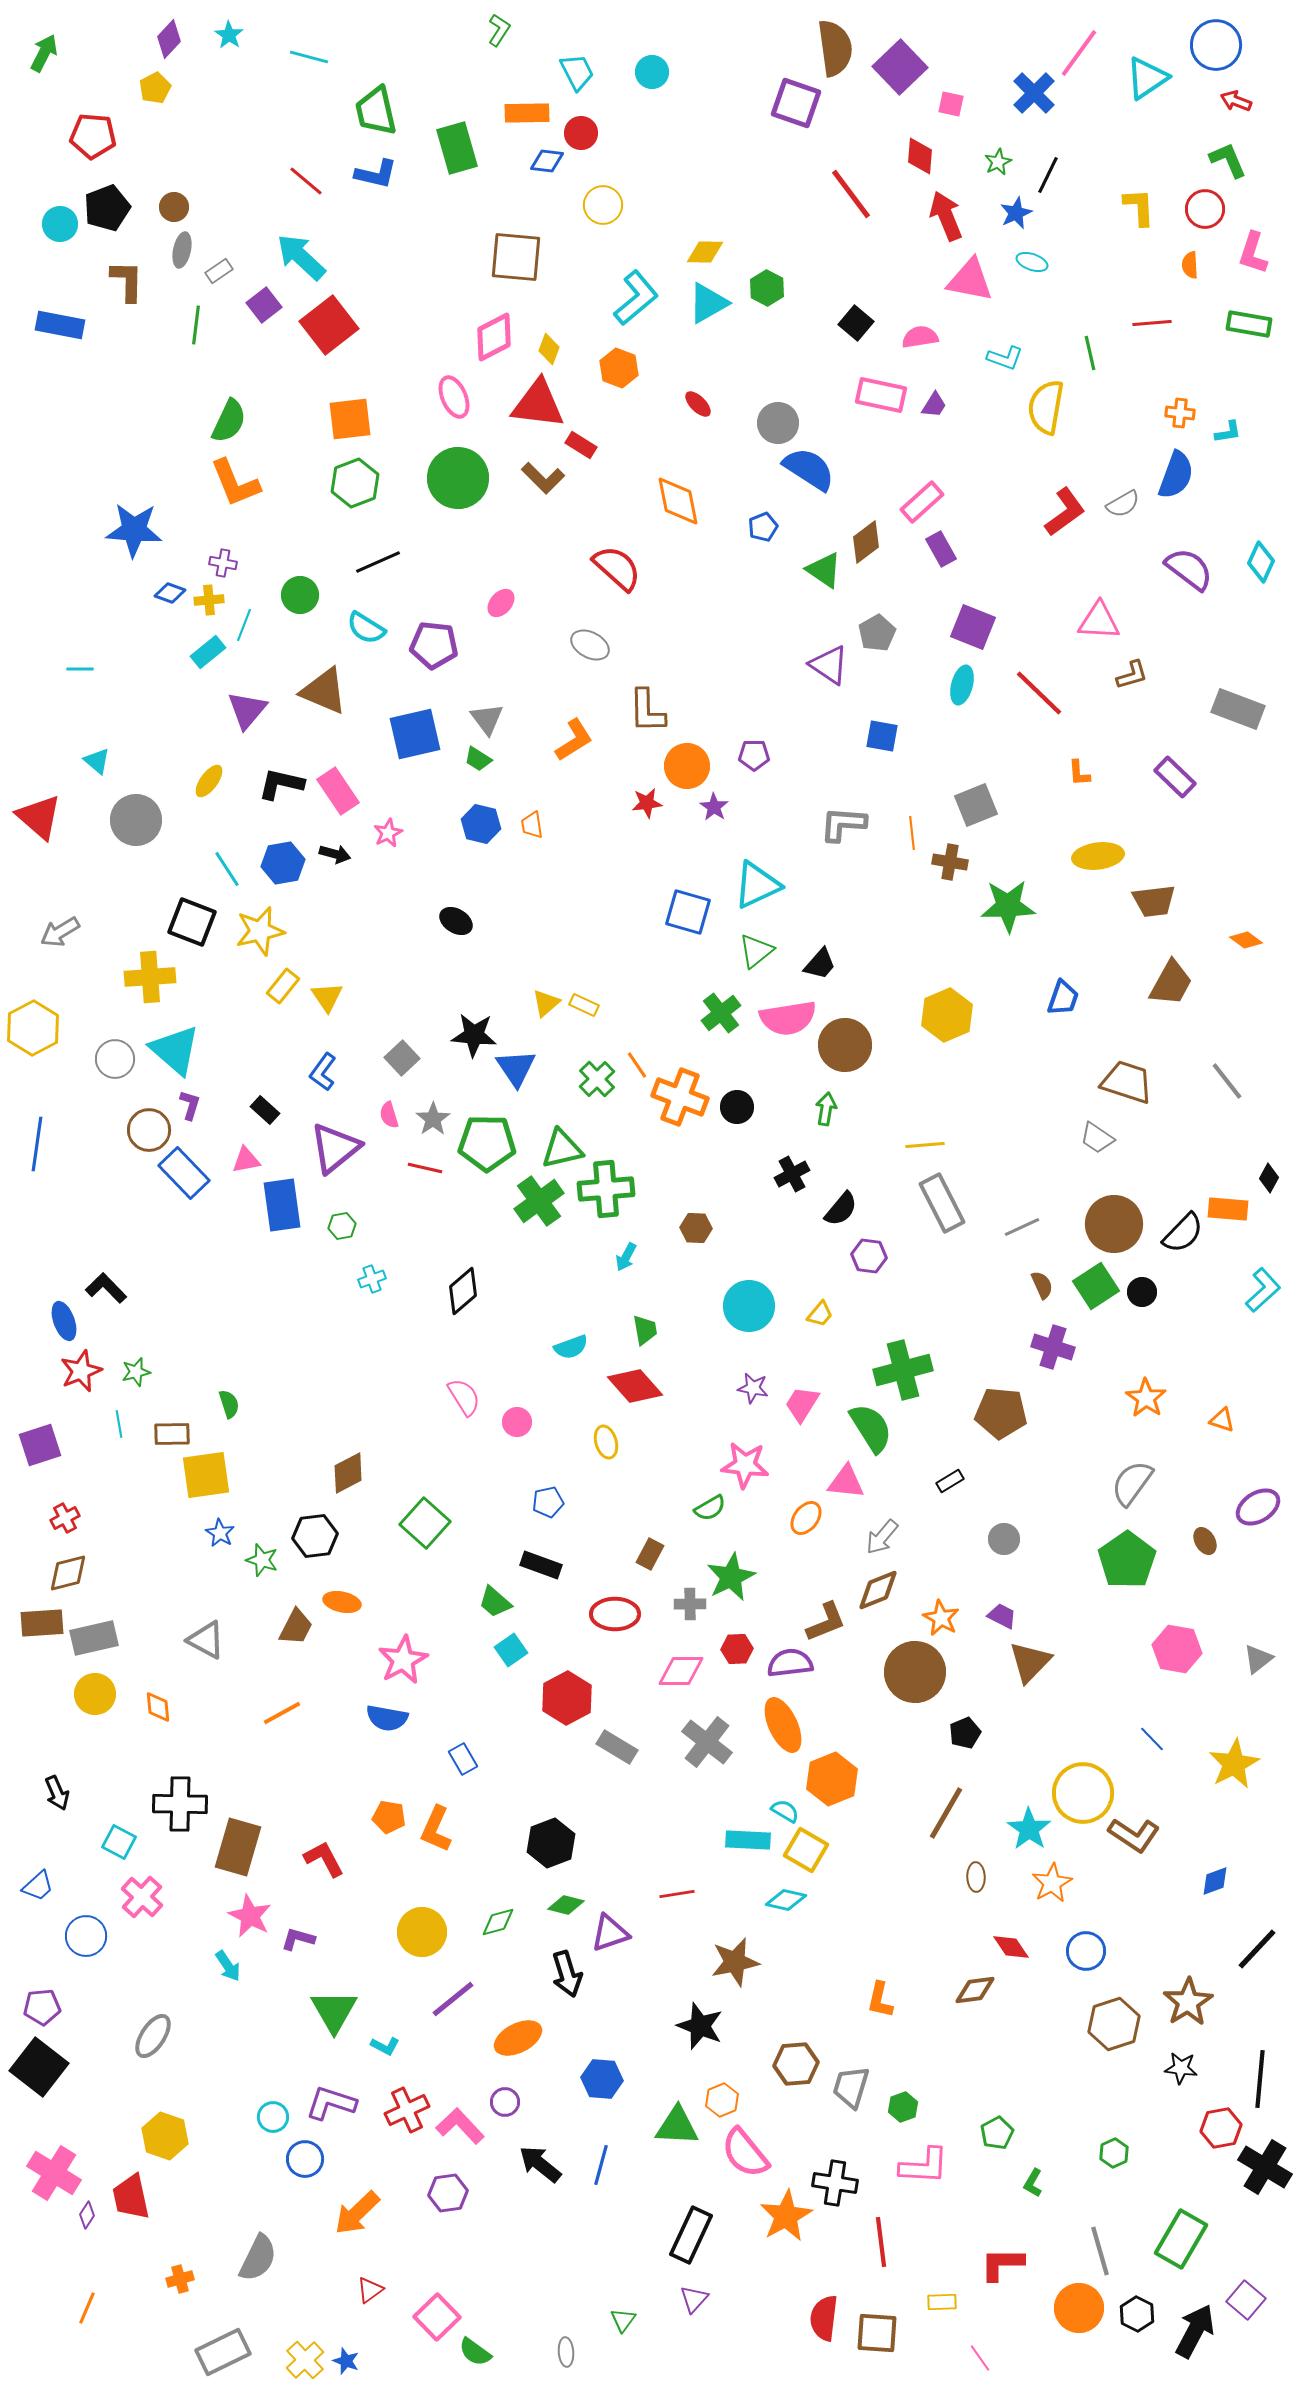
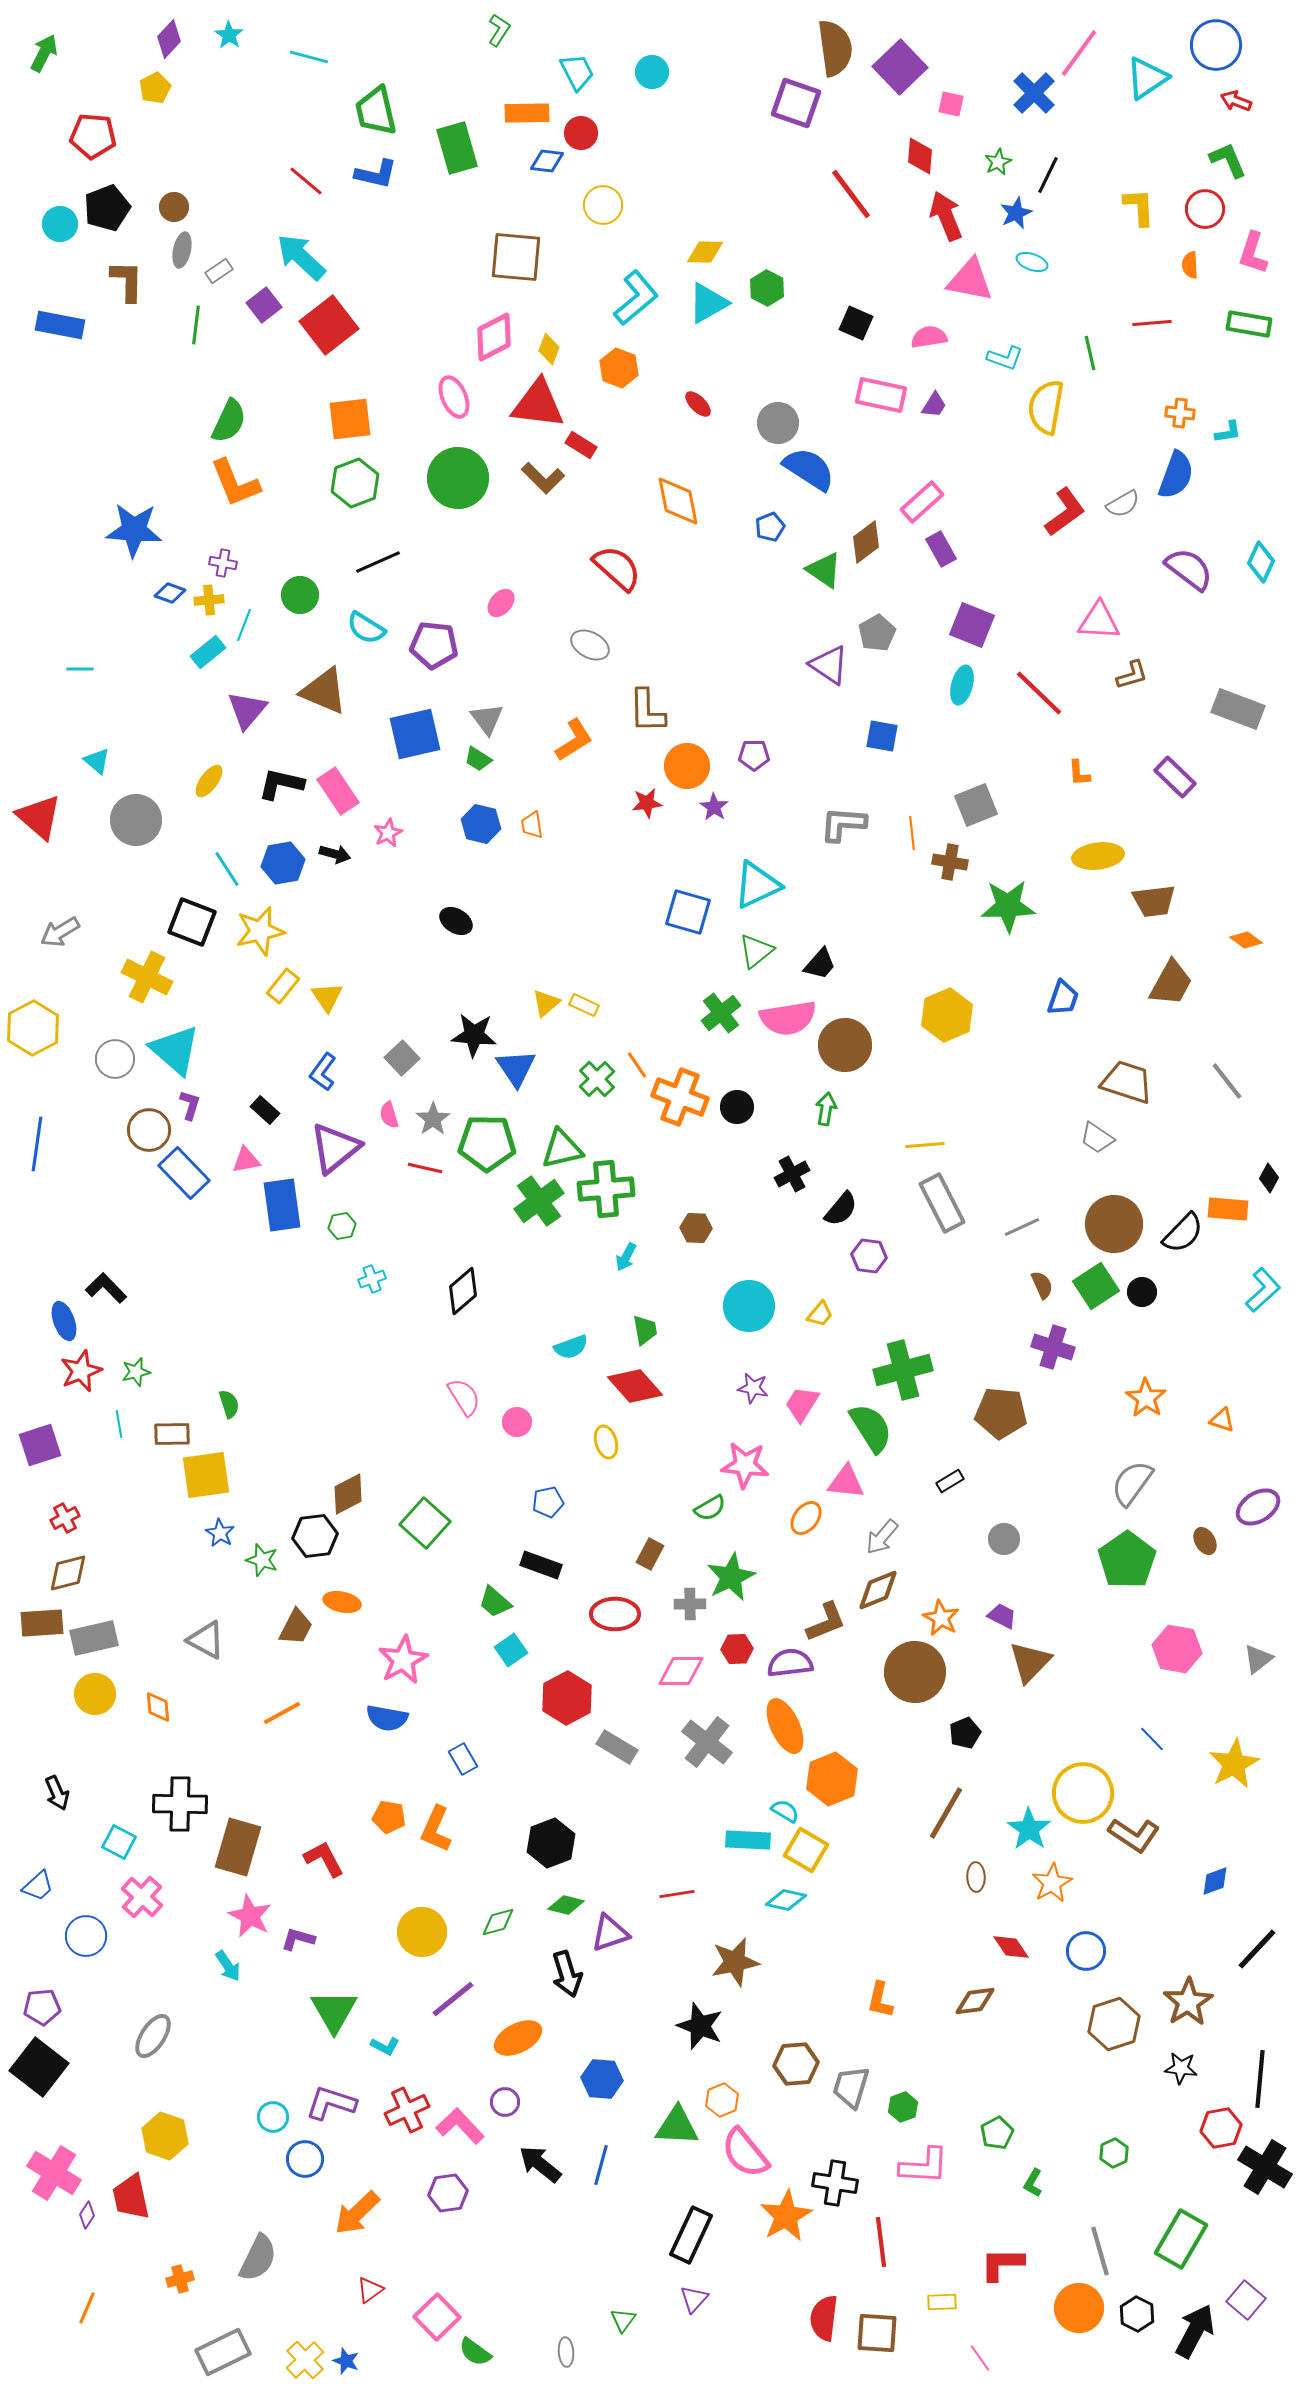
black square at (856, 323): rotated 16 degrees counterclockwise
pink semicircle at (920, 337): moved 9 px right
blue pentagon at (763, 527): moved 7 px right
purple square at (973, 627): moved 1 px left, 2 px up
yellow cross at (150, 977): moved 3 px left; rotated 30 degrees clockwise
brown diamond at (348, 1473): moved 21 px down
orange ellipse at (783, 1725): moved 2 px right, 1 px down
brown diamond at (975, 1990): moved 11 px down
